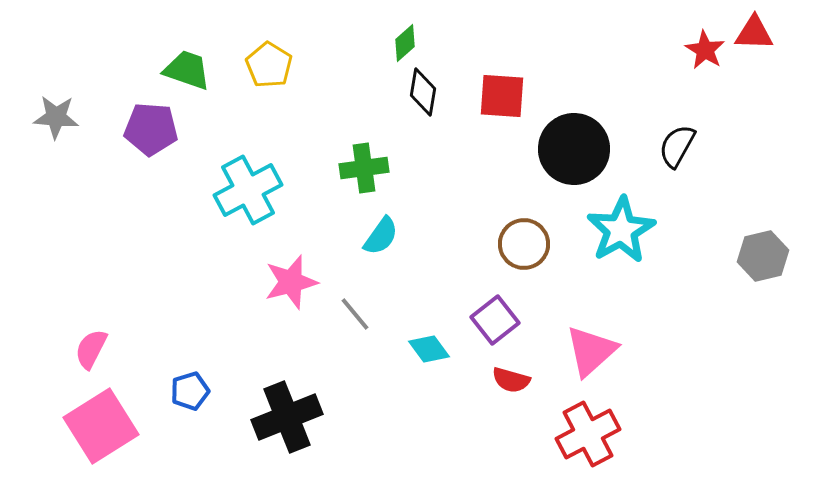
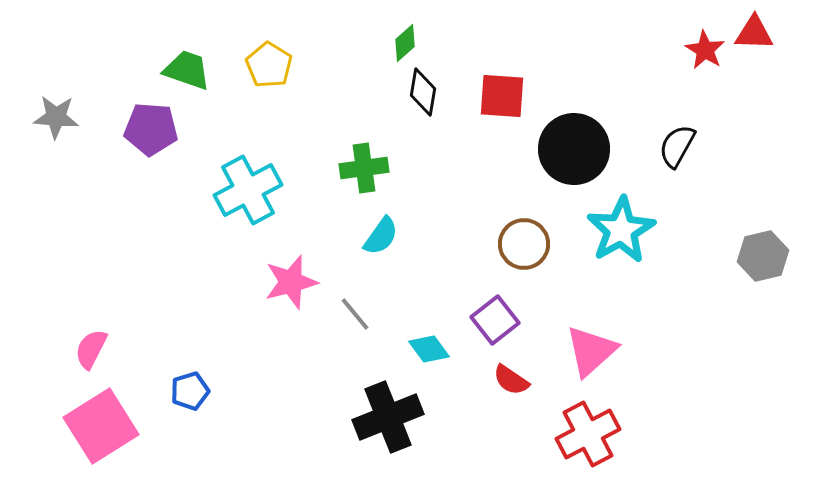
red semicircle: rotated 18 degrees clockwise
black cross: moved 101 px right
